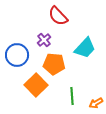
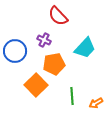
purple cross: rotated 24 degrees counterclockwise
blue circle: moved 2 px left, 4 px up
orange pentagon: rotated 15 degrees counterclockwise
